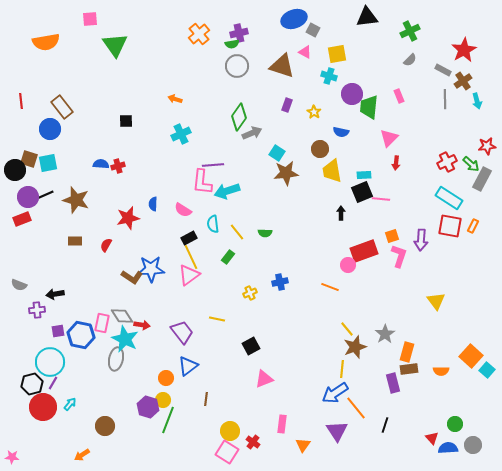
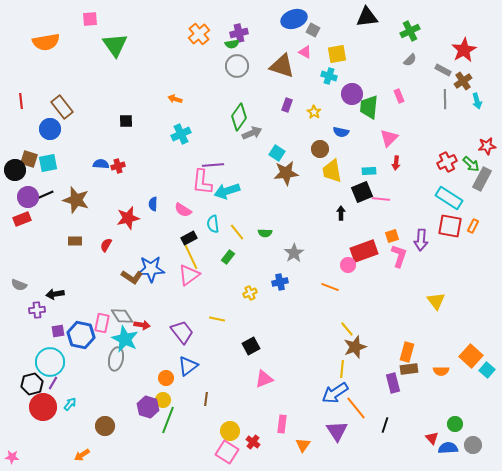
cyan rectangle at (364, 175): moved 5 px right, 4 px up
gray star at (385, 334): moved 91 px left, 81 px up
